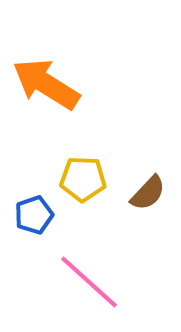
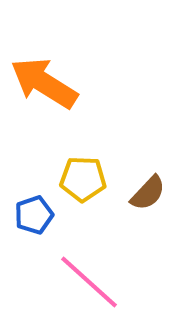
orange arrow: moved 2 px left, 1 px up
